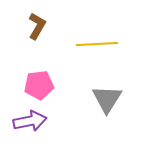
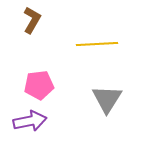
brown L-shape: moved 5 px left, 6 px up
